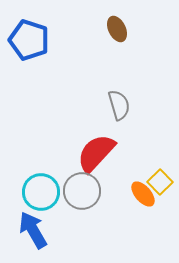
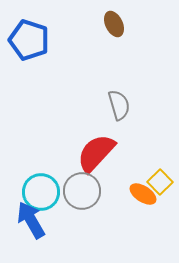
brown ellipse: moved 3 px left, 5 px up
orange ellipse: rotated 16 degrees counterclockwise
blue arrow: moved 2 px left, 10 px up
